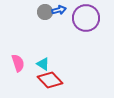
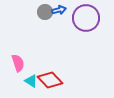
cyan triangle: moved 12 px left, 17 px down
